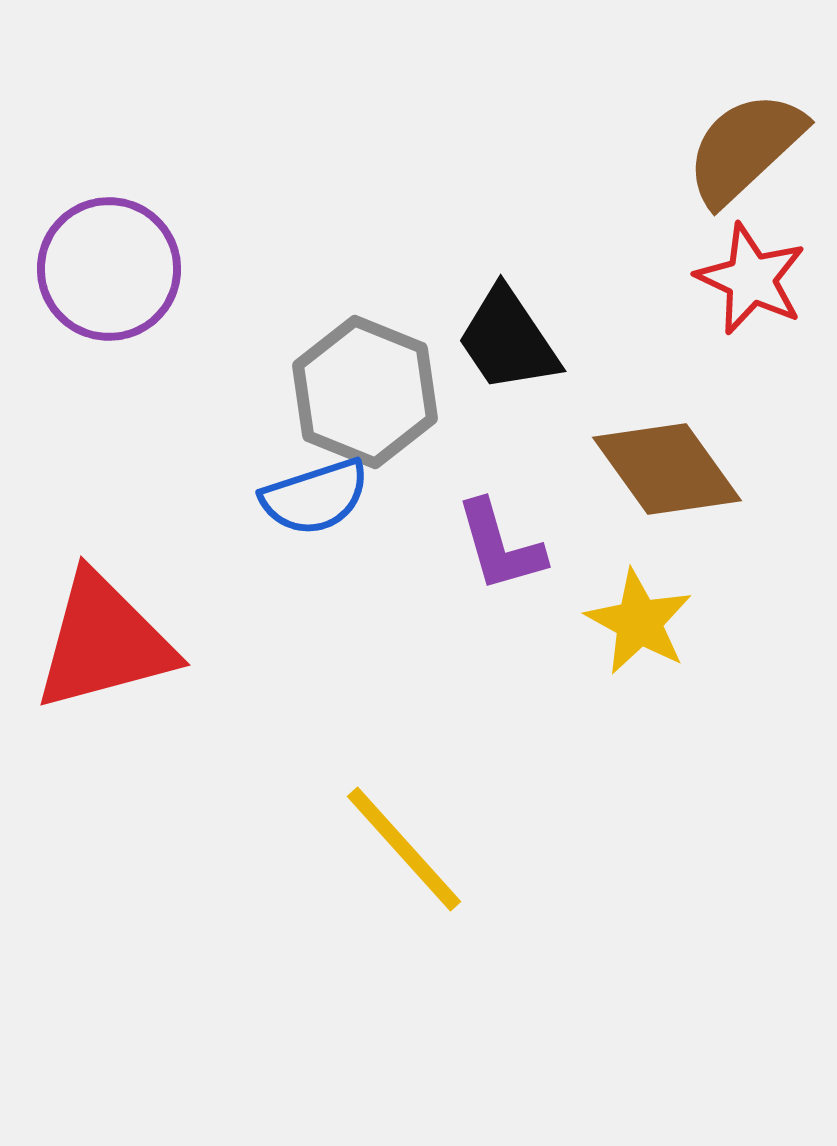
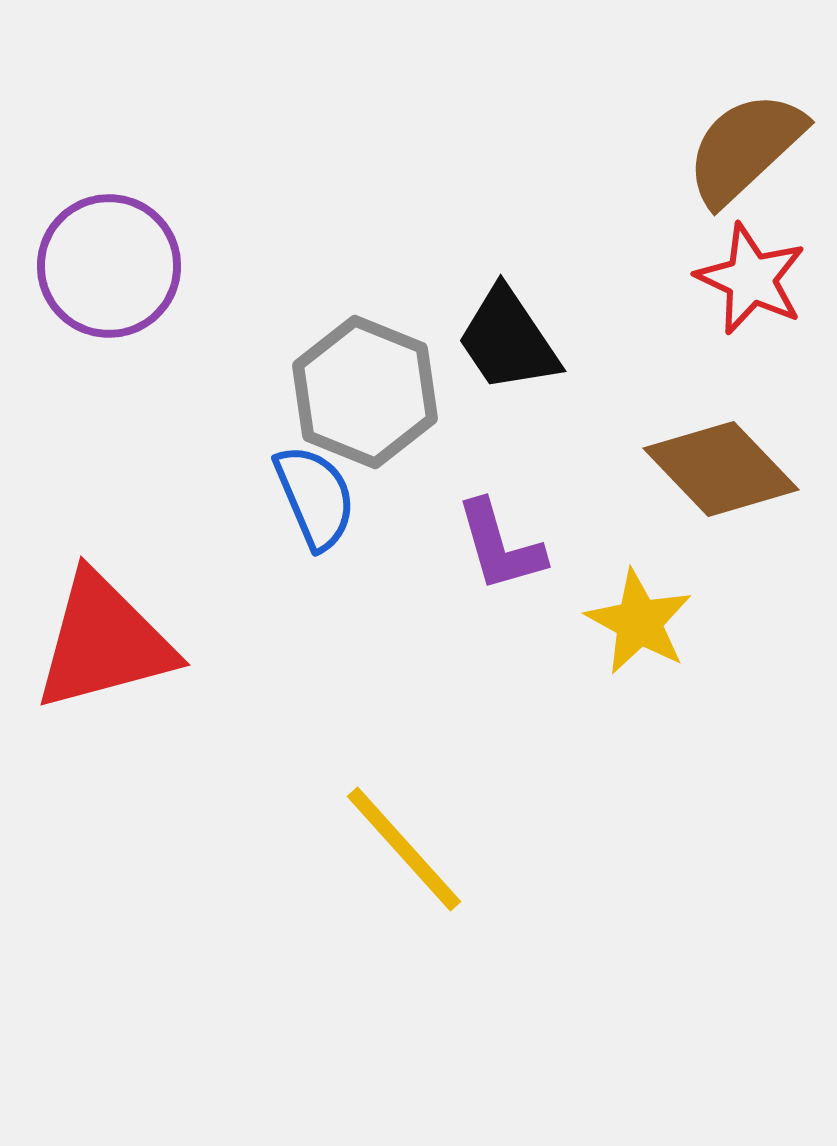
purple circle: moved 3 px up
brown diamond: moved 54 px right; rotated 8 degrees counterclockwise
blue semicircle: rotated 95 degrees counterclockwise
